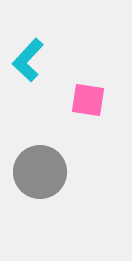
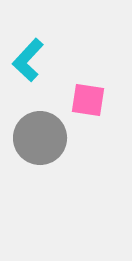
gray circle: moved 34 px up
